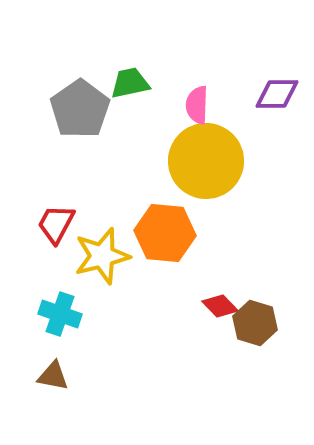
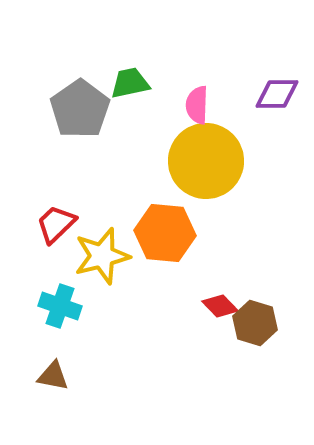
red trapezoid: rotated 18 degrees clockwise
cyan cross: moved 8 px up
